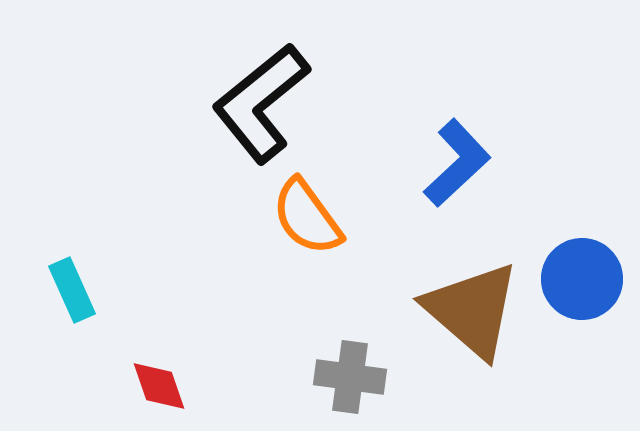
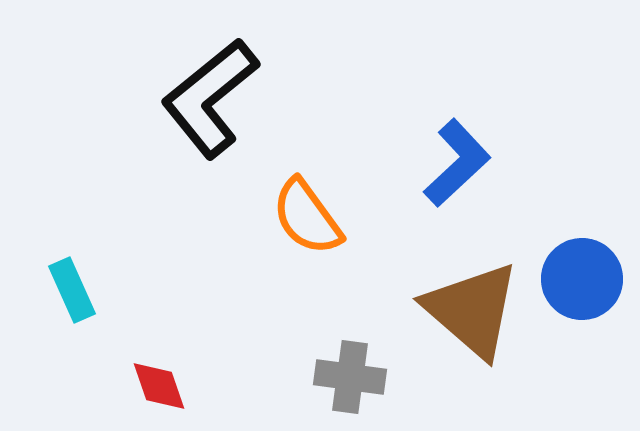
black L-shape: moved 51 px left, 5 px up
